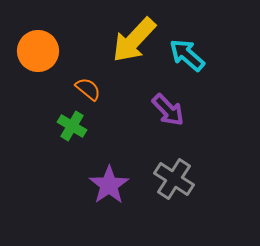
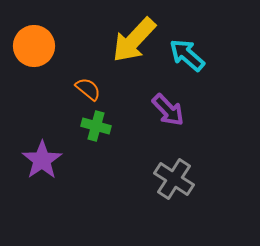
orange circle: moved 4 px left, 5 px up
green cross: moved 24 px right; rotated 16 degrees counterclockwise
purple star: moved 67 px left, 25 px up
